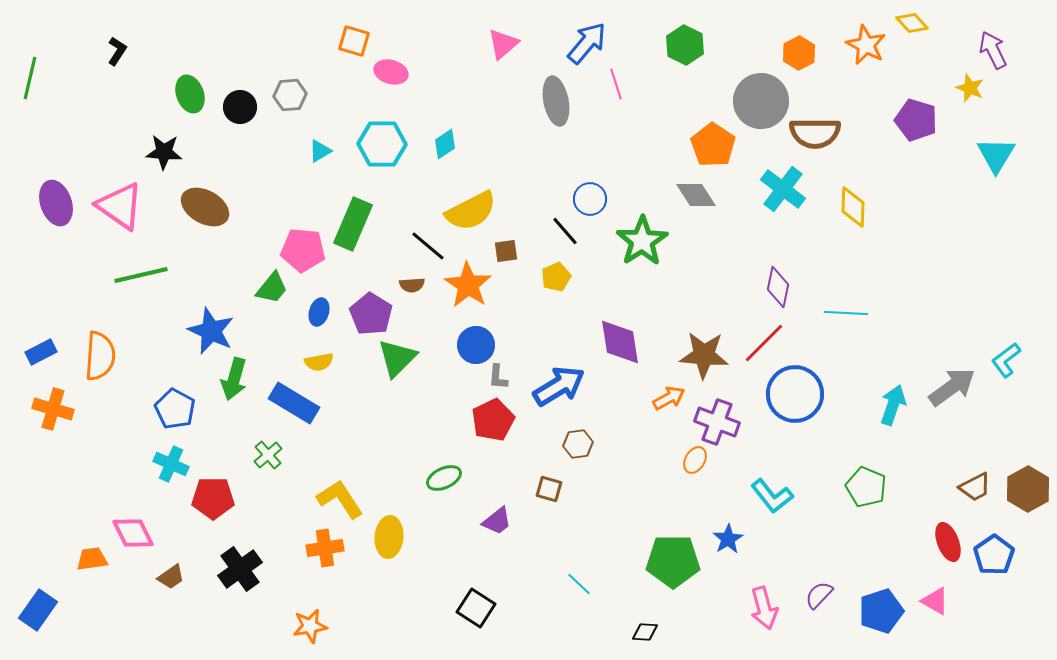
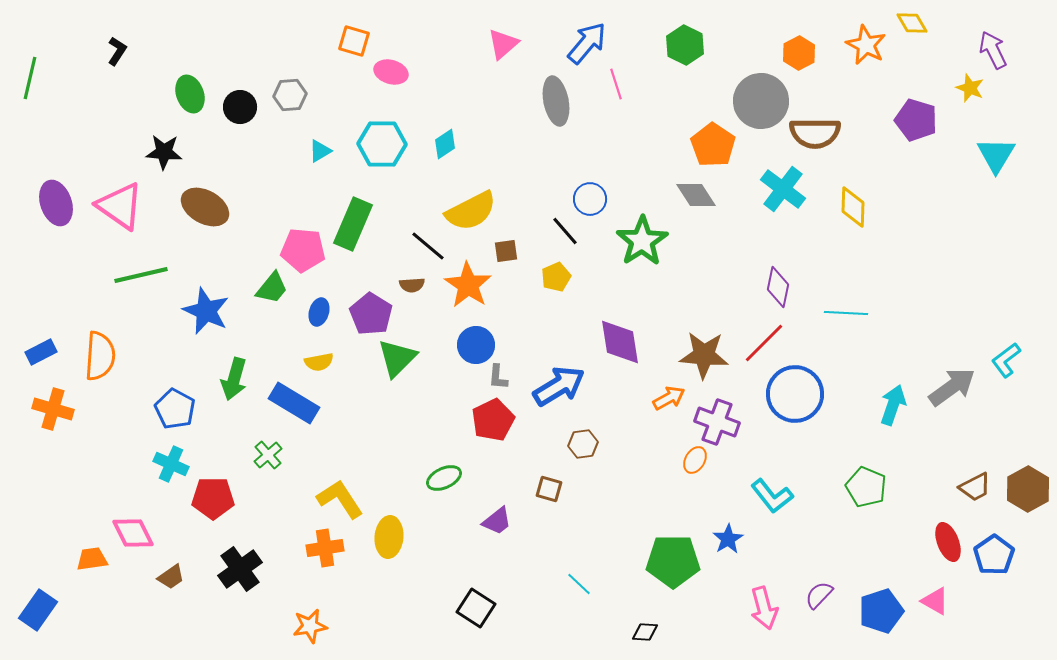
yellow diamond at (912, 23): rotated 12 degrees clockwise
blue star at (211, 331): moved 5 px left, 20 px up
brown hexagon at (578, 444): moved 5 px right
